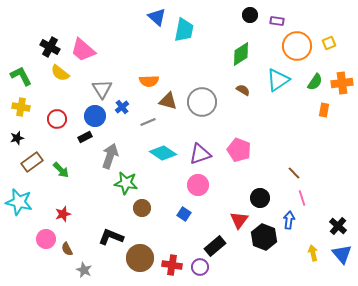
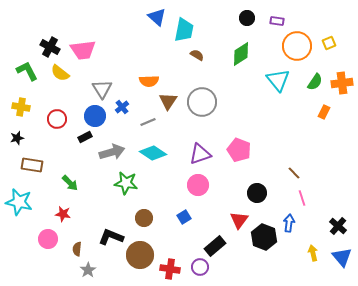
black circle at (250, 15): moved 3 px left, 3 px down
pink trapezoid at (83, 50): rotated 48 degrees counterclockwise
green L-shape at (21, 76): moved 6 px right, 5 px up
cyan triangle at (278, 80): rotated 35 degrees counterclockwise
brown semicircle at (243, 90): moved 46 px left, 35 px up
brown triangle at (168, 101): rotated 48 degrees clockwise
orange rectangle at (324, 110): moved 2 px down; rotated 16 degrees clockwise
cyan diamond at (163, 153): moved 10 px left
gray arrow at (110, 156): moved 2 px right, 4 px up; rotated 55 degrees clockwise
brown rectangle at (32, 162): moved 3 px down; rotated 45 degrees clockwise
green arrow at (61, 170): moved 9 px right, 13 px down
black circle at (260, 198): moved 3 px left, 5 px up
brown circle at (142, 208): moved 2 px right, 10 px down
red star at (63, 214): rotated 28 degrees clockwise
blue square at (184, 214): moved 3 px down; rotated 24 degrees clockwise
blue arrow at (289, 220): moved 3 px down
pink circle at (46, 239): moved 2 px right
brown semicircle at (67, 249): moved 10 px right; rotated 32 degrees clockwise
blue triangle at (342, 254): moved 3 px down
brown circle at (140, 258): moved 3 px up
red cross at (172, 265): moved 2 px left, 4 px down
gray star at (84, 270): moved 4 px right; rotated 14 degrees clockwise
